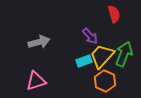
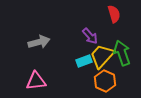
green arrow: moved 2 px left, 1 px up; rotated 40 degrees counterclockwise
pink triangle: rotated 10 degrees clockwise
